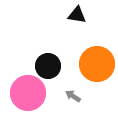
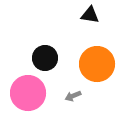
black triangle: moved 13 px right
black circle: moved 3 px left, 8 px up
gray arrow: rotated 56 degrees counterclockwise
